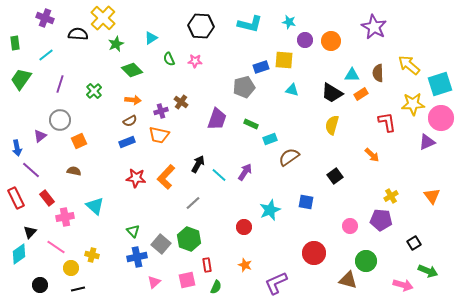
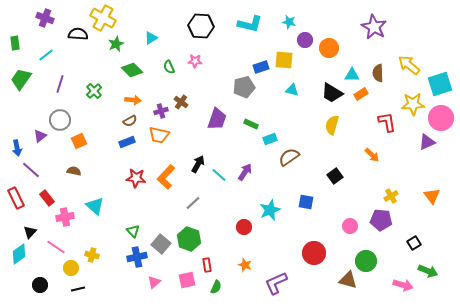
yellow cross at (103, 18): rotated 15 degrees counterclockwise
orange circle at (331, 41): moved 2 px left, 7 px down
green semicircle at (169, 59): moved 8 px down
